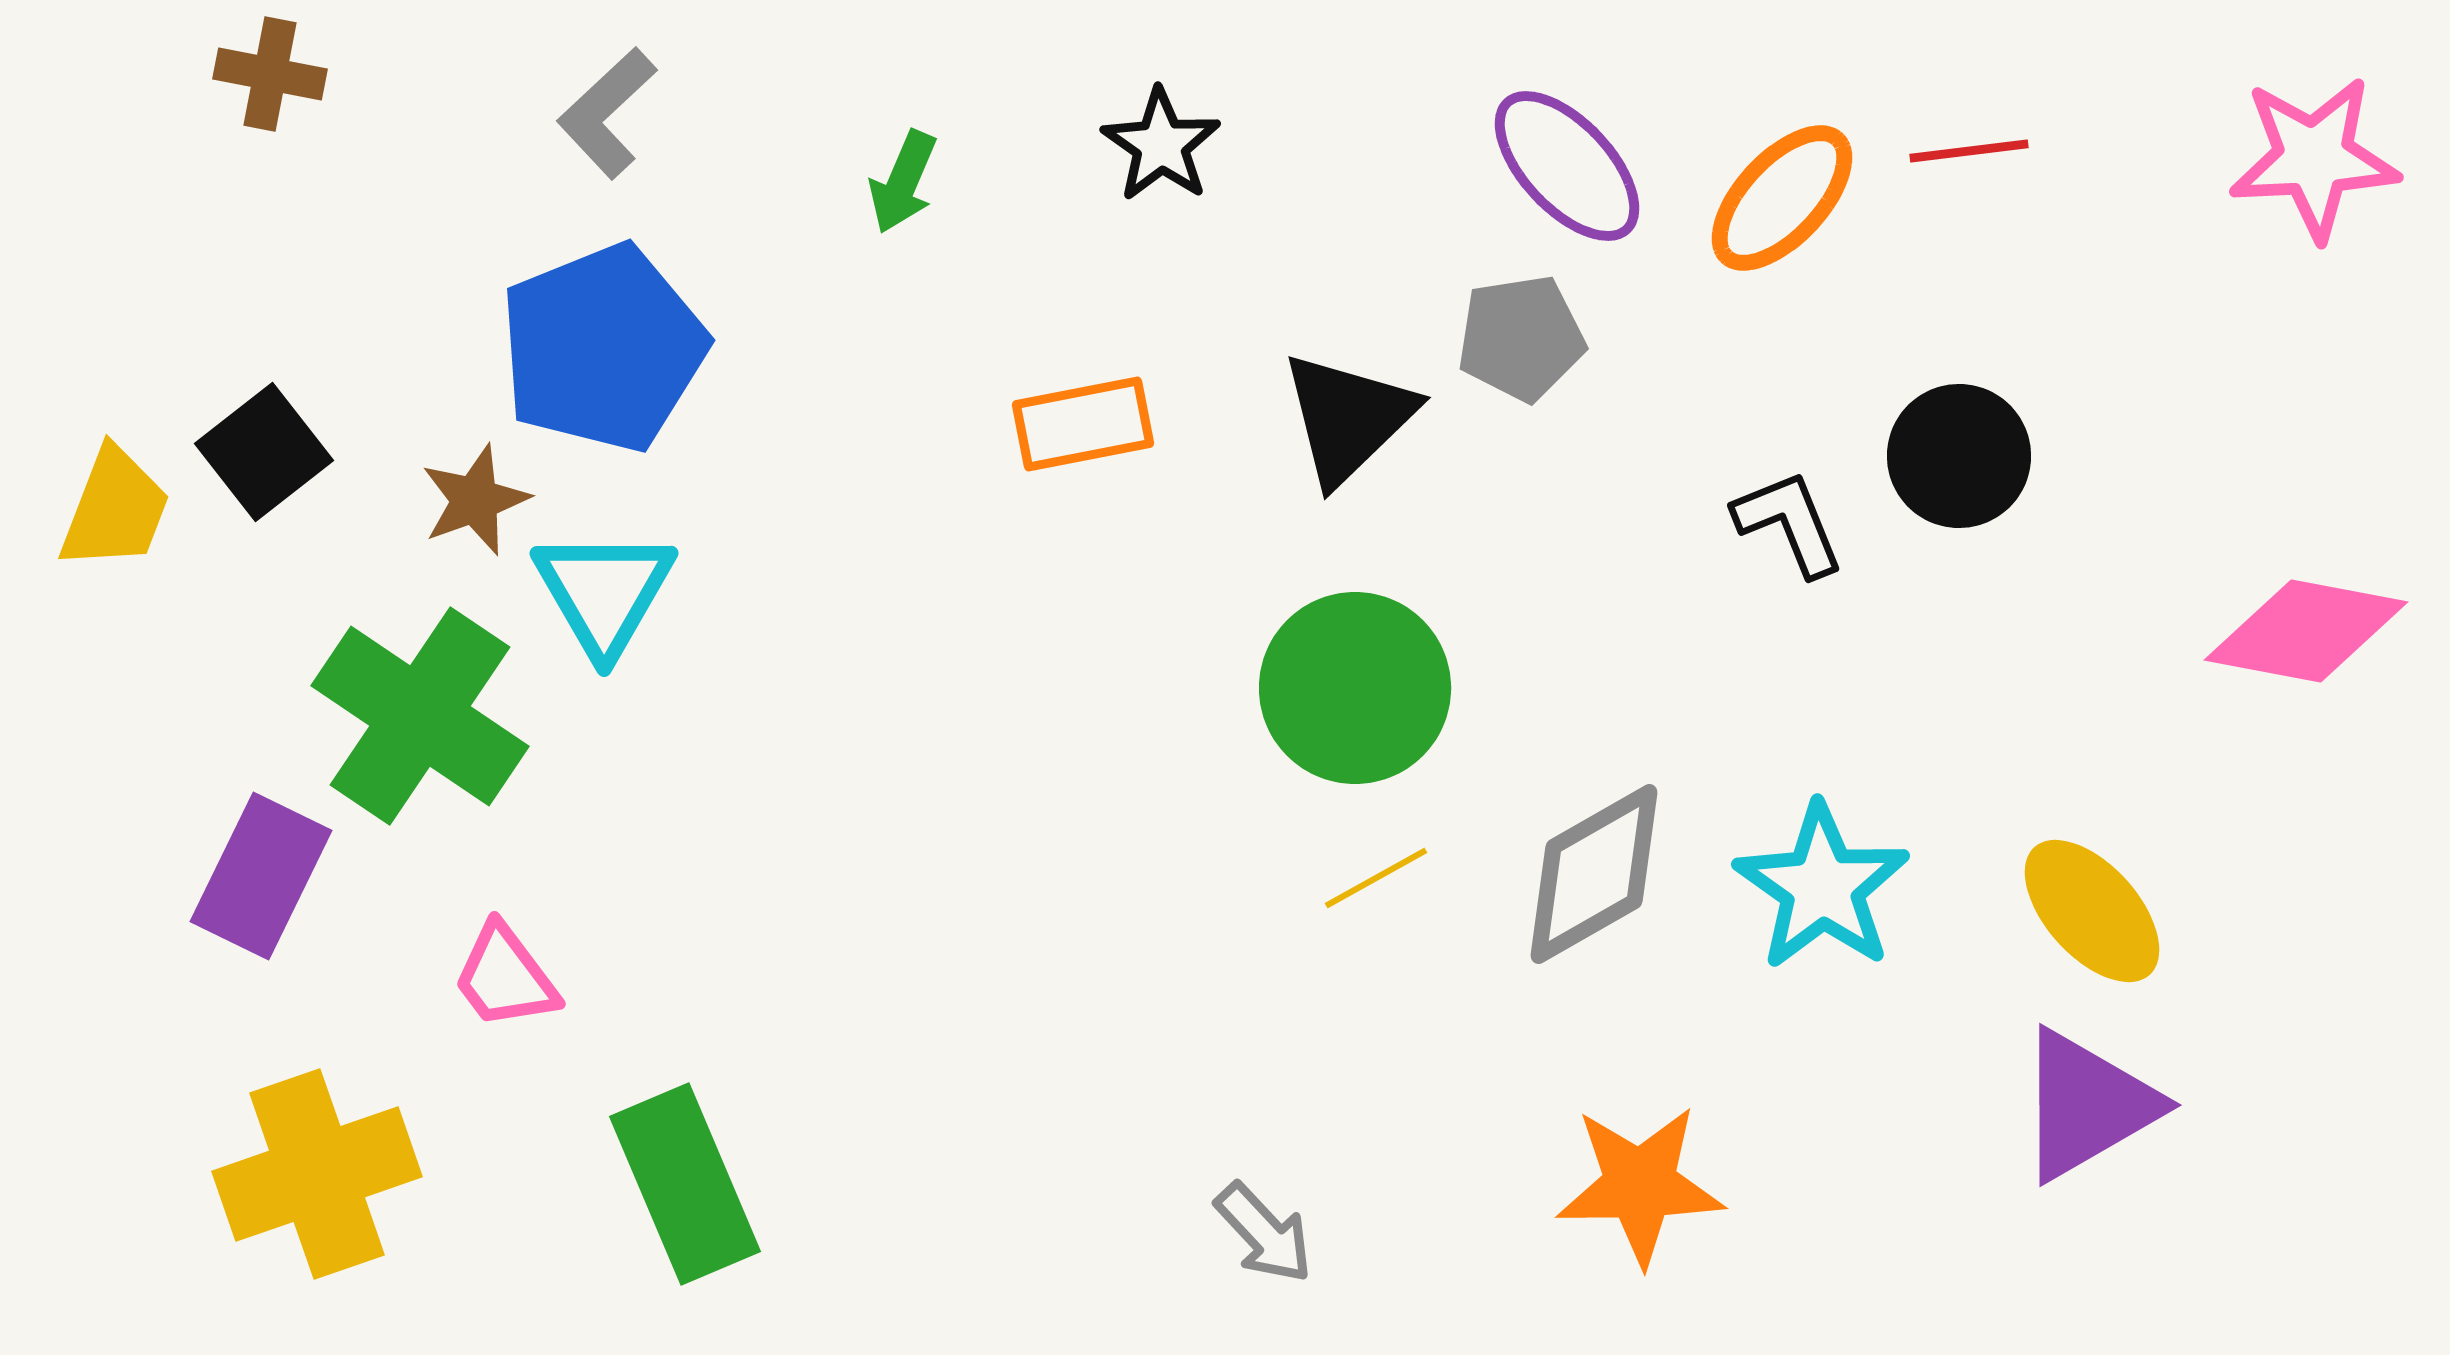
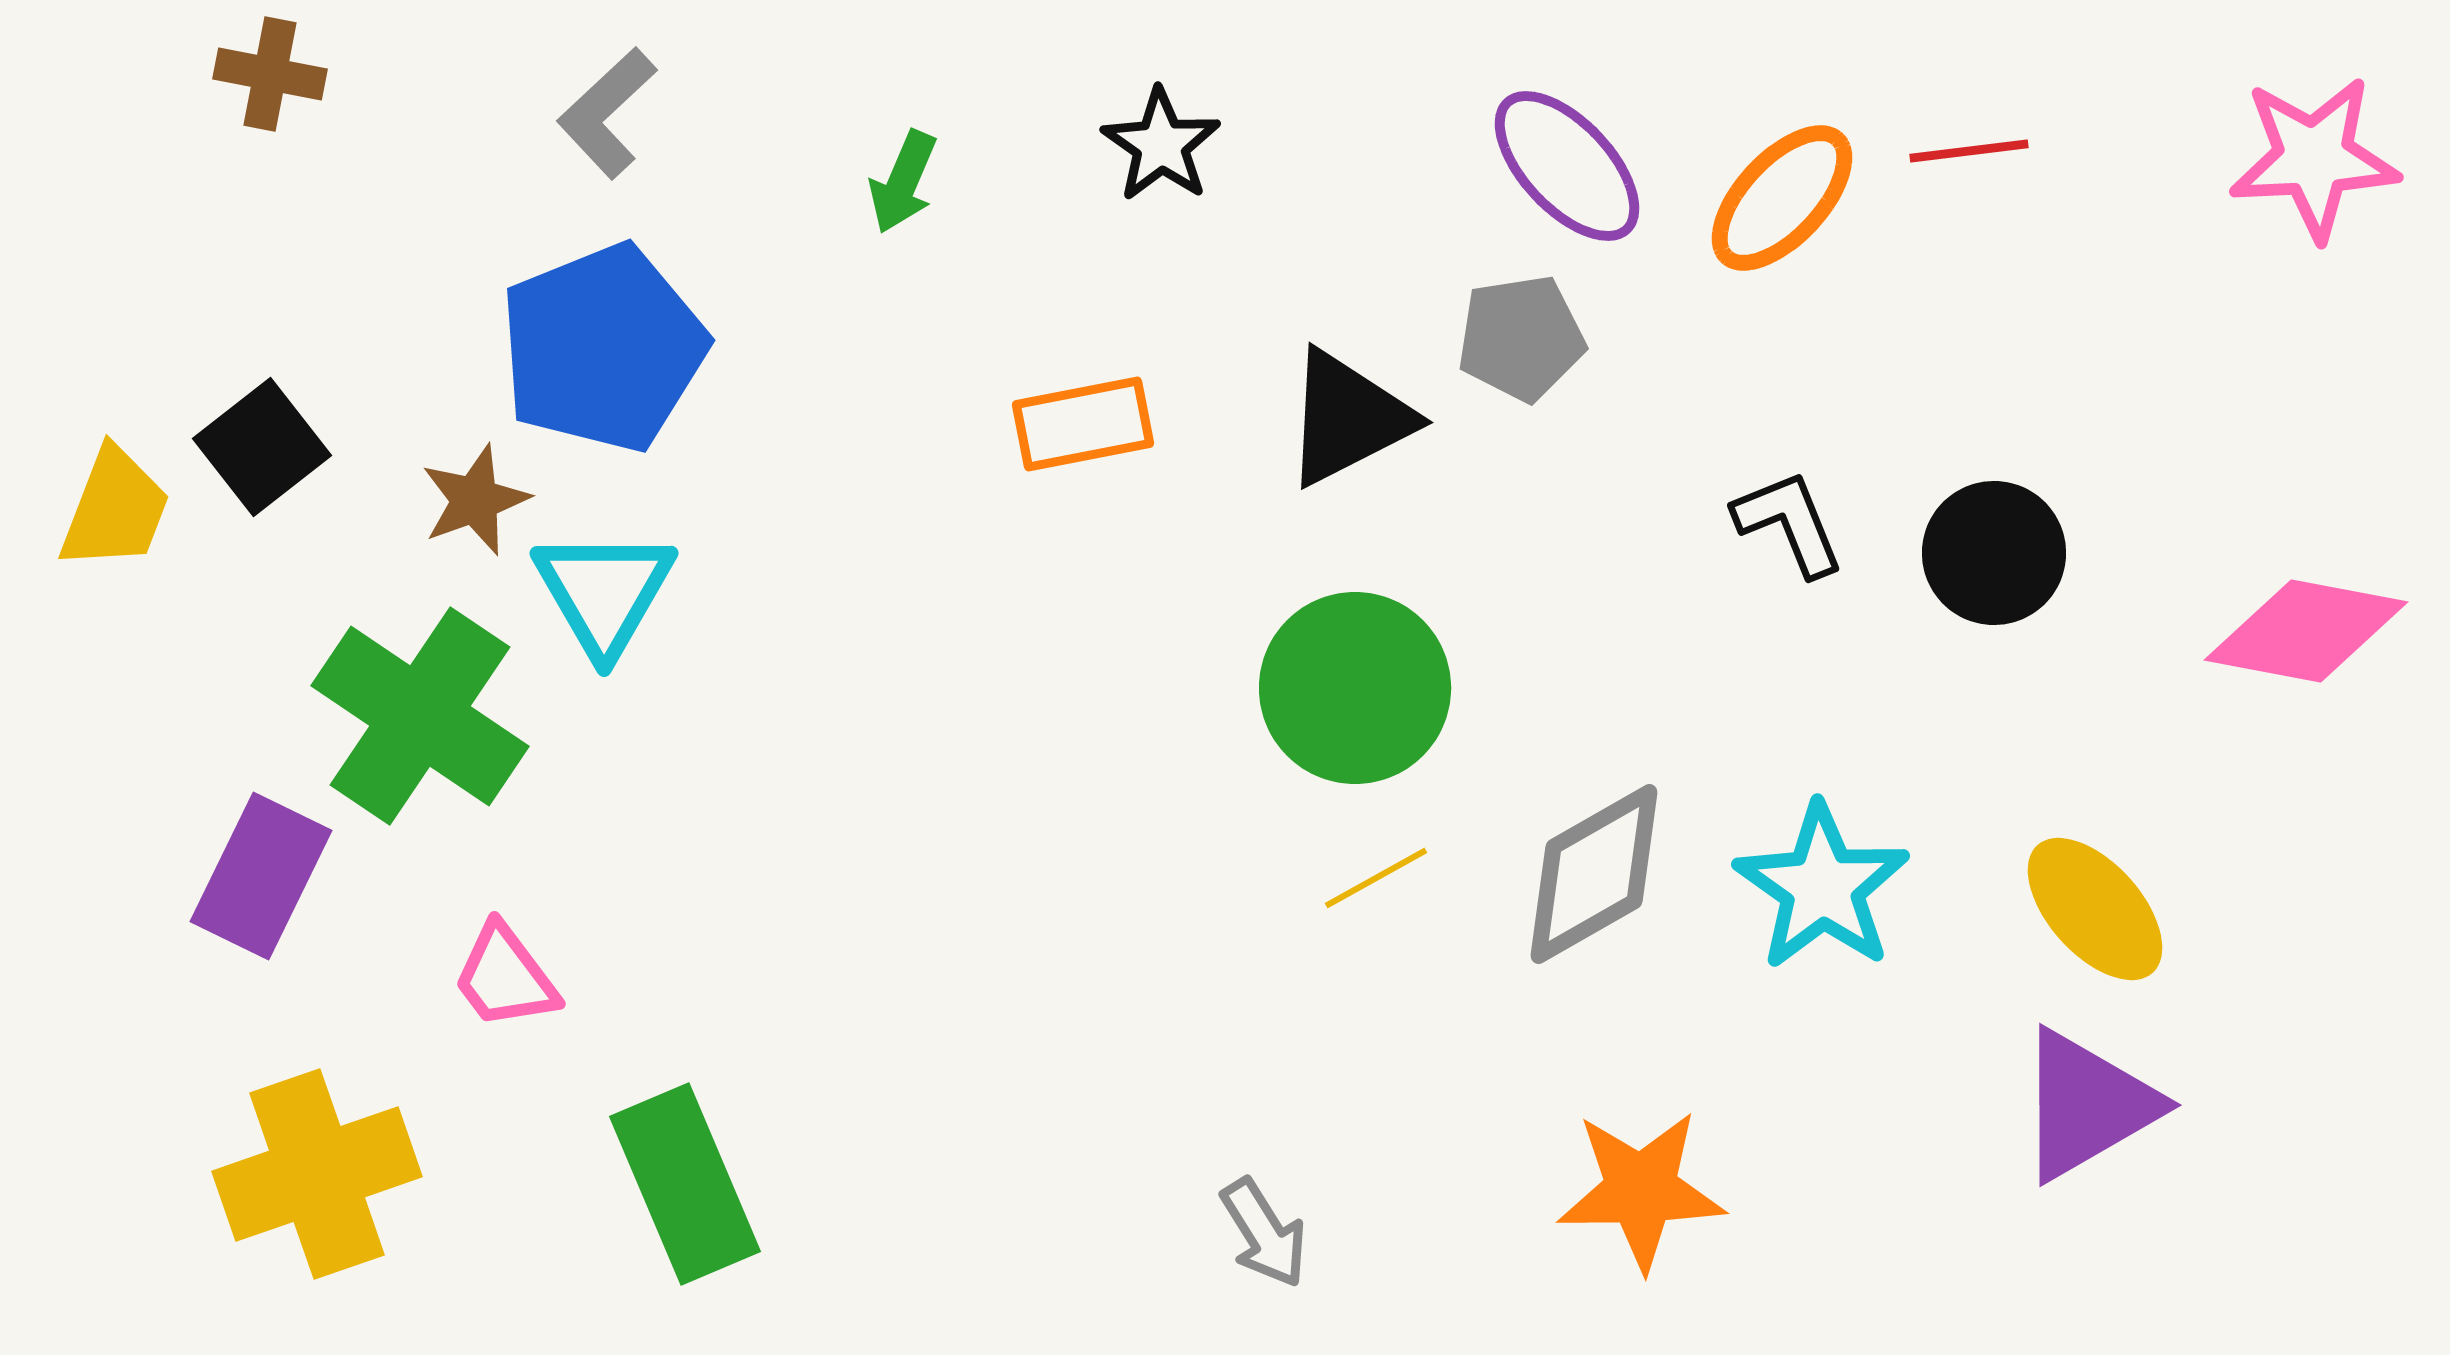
black triangle: rotated 17 degrees clockwise
black square: moved 2 px left, 5 px up
black circle: moved 35 px right, 97 px down
yellow ellipse: moved 3 px right, 2 px up
orange star: moved 1 px right, 5 px down
gray arrow: rotated 11 degrees clockwise
